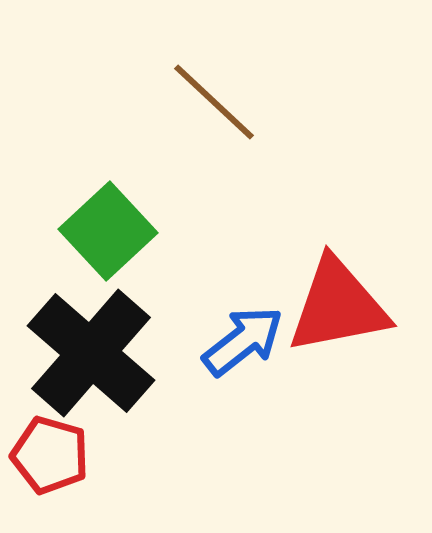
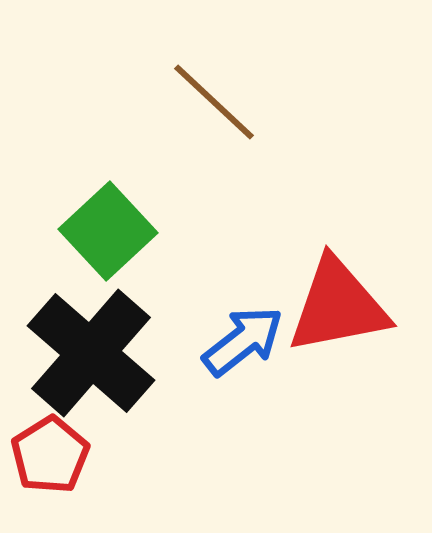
red pentagon: rotated 24 degrees clockwise
